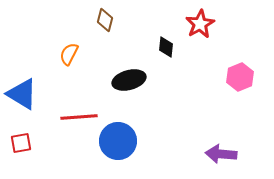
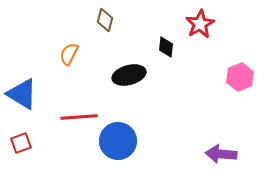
black ellipse: moved 5 px up
red square: rotated 10 degrees counterclockwise
